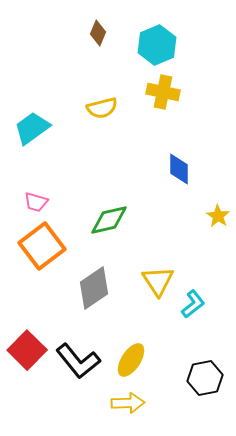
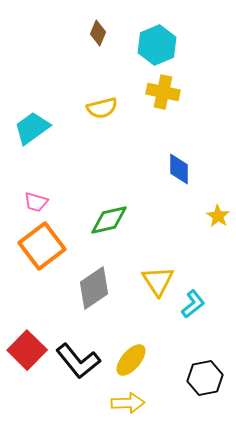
yellow ellipse: rotated 8 degrees clockwise
